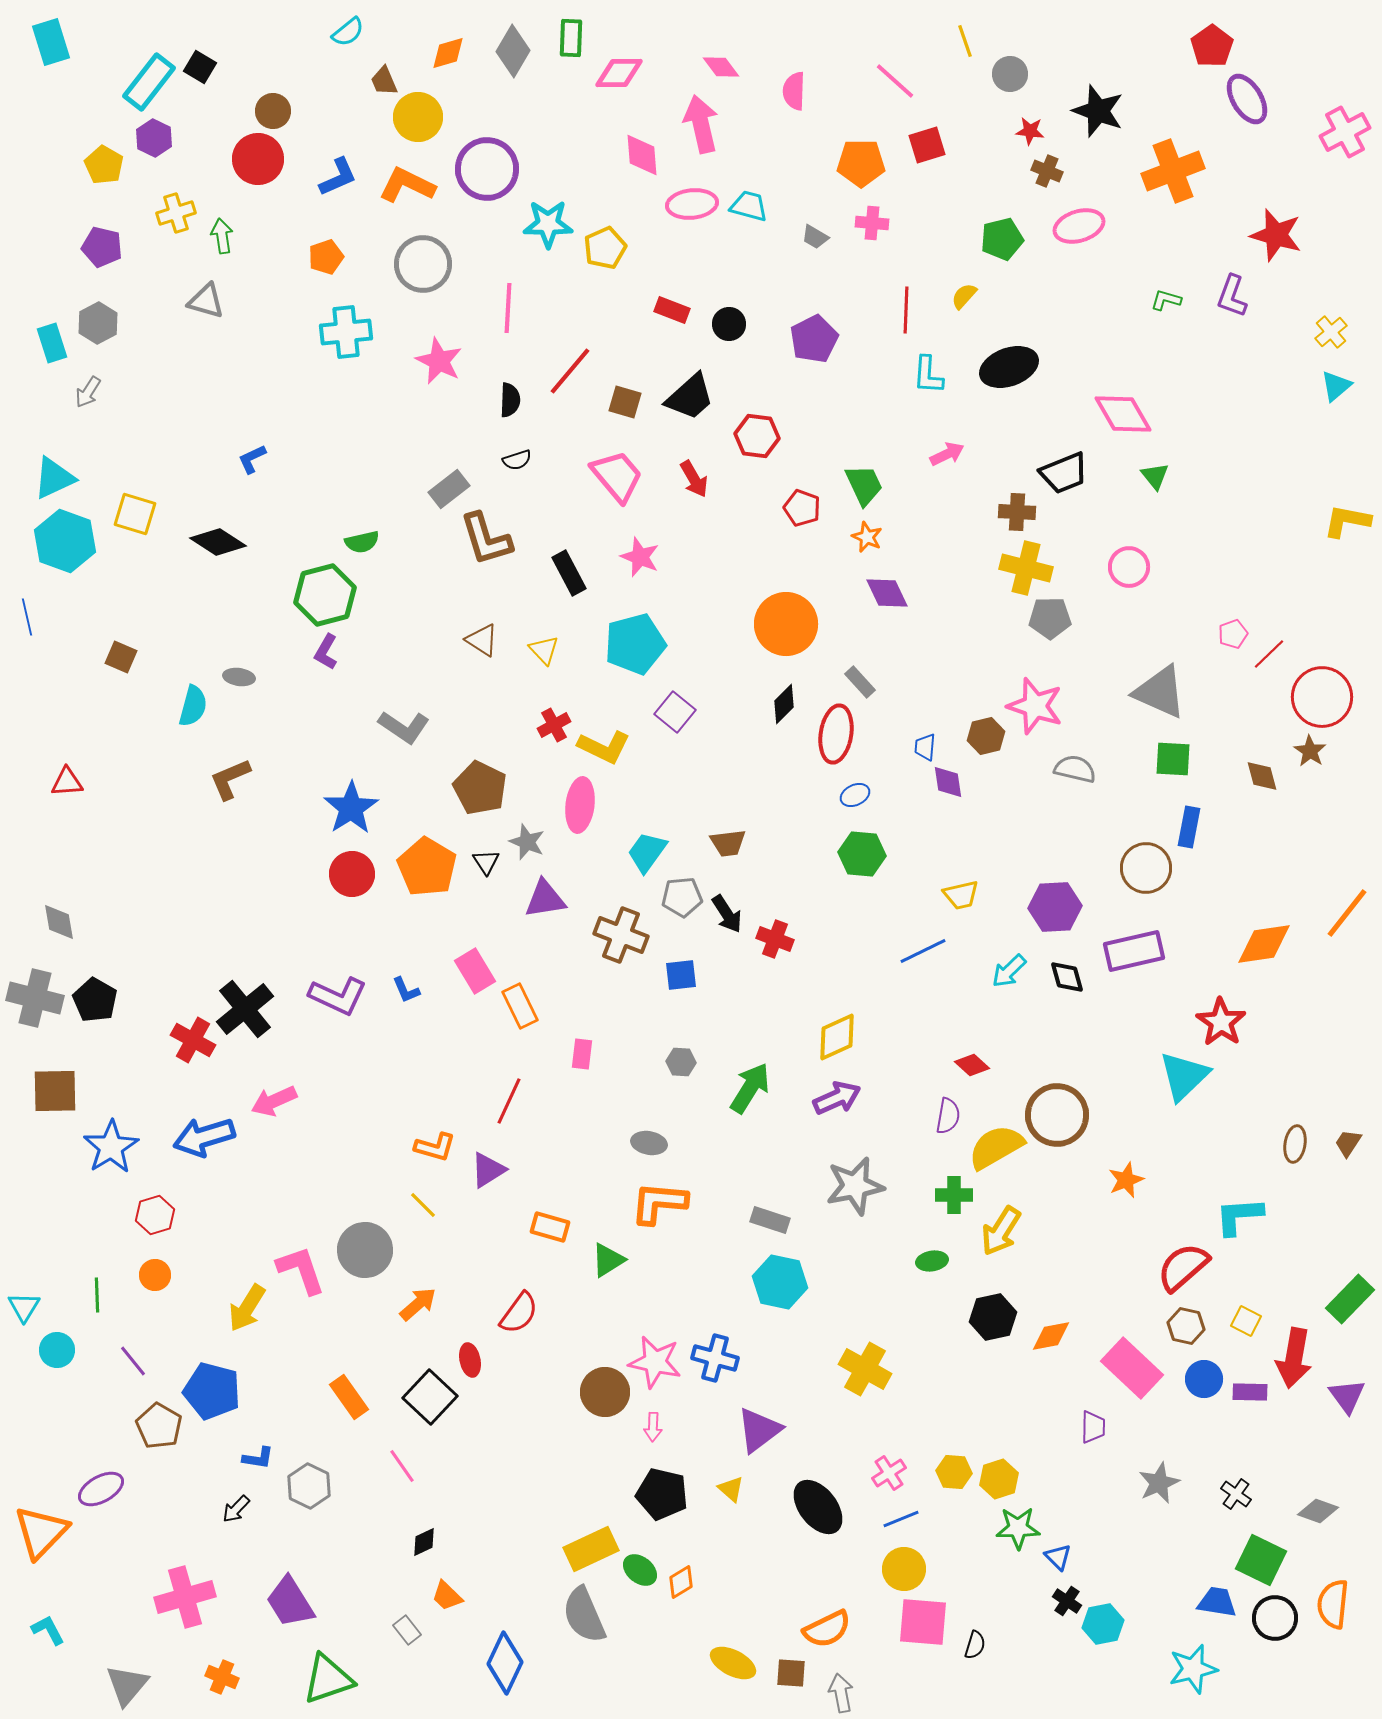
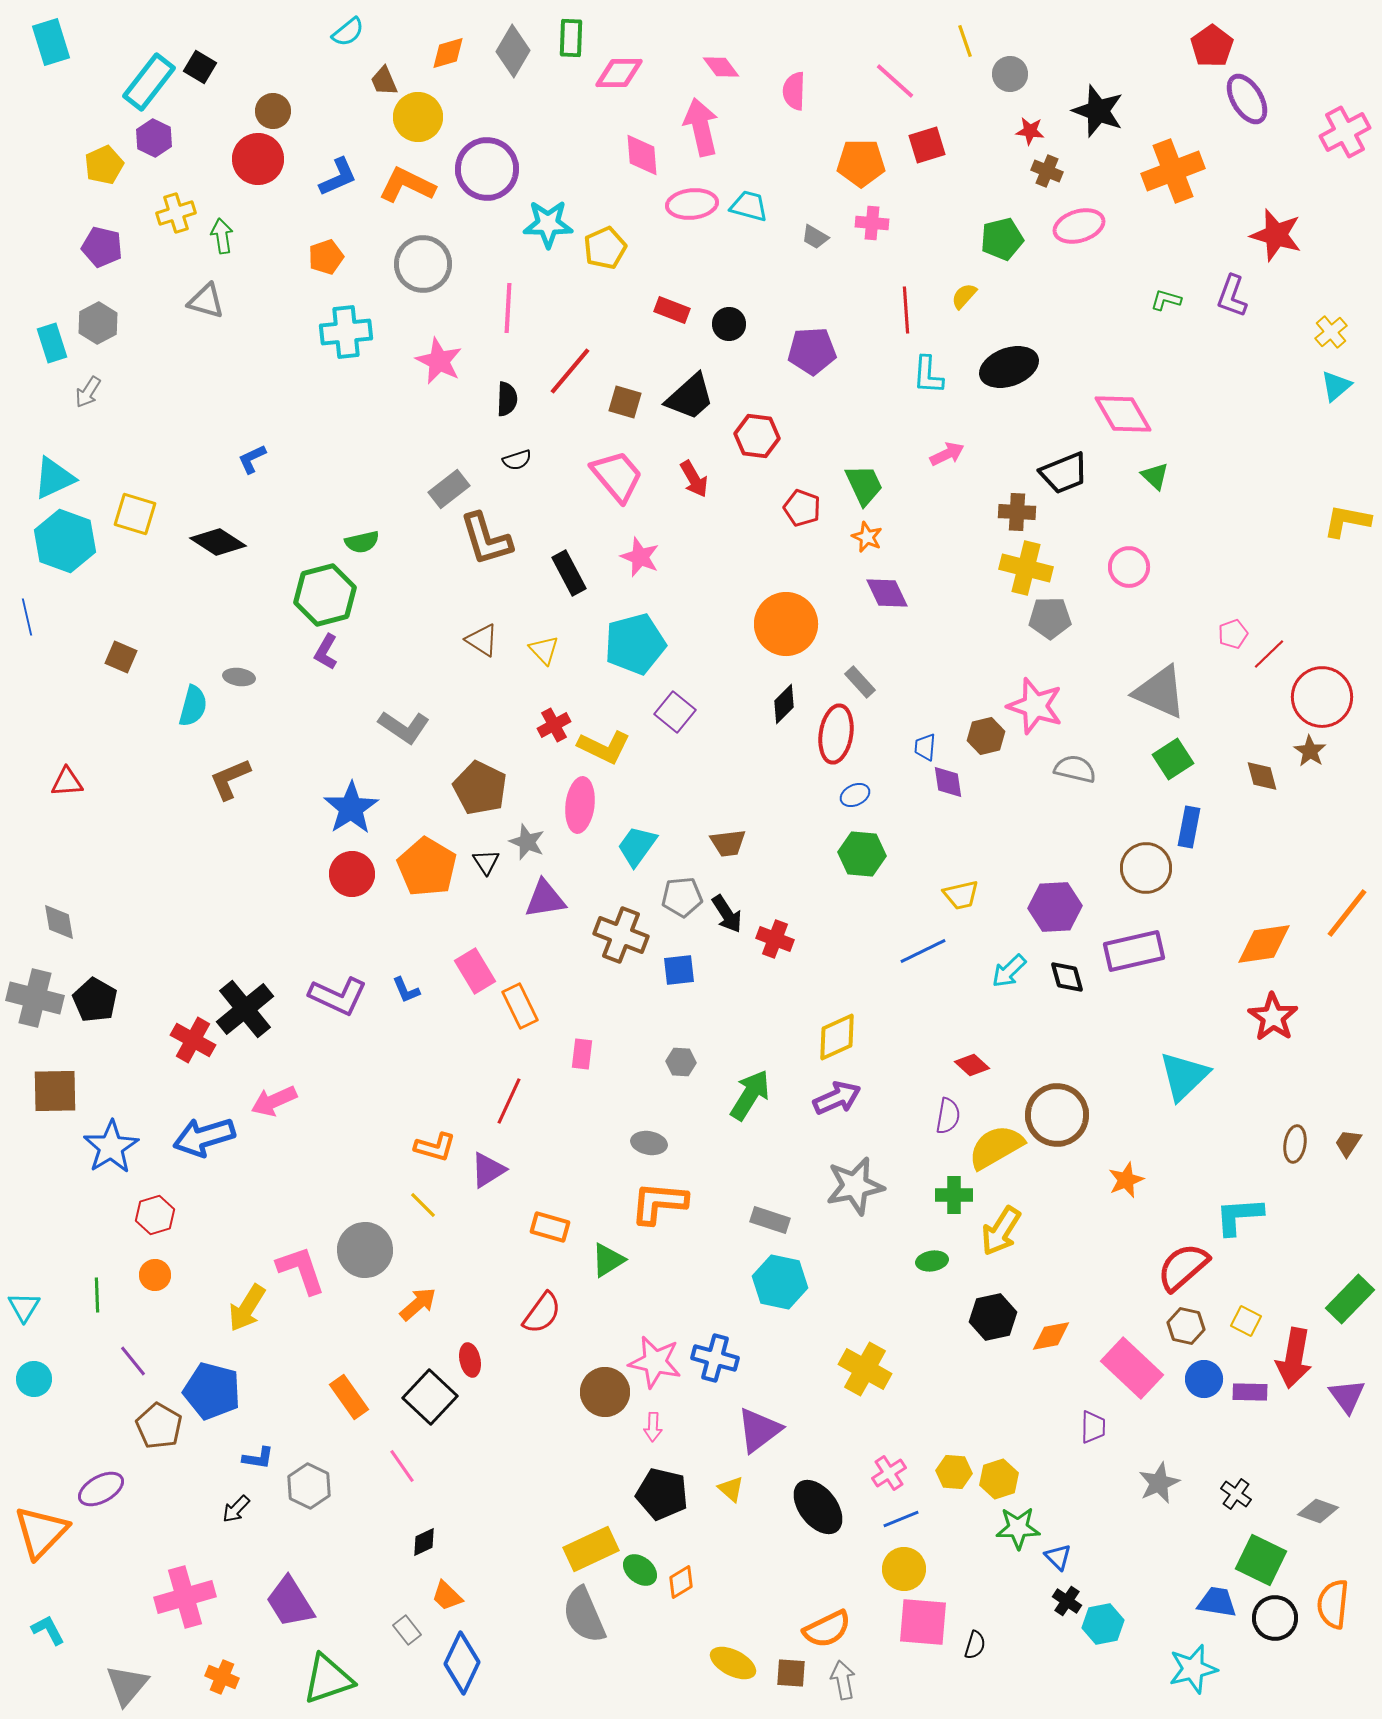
pink arrow at (701, 124): moved 3 px down
yellow pentagon at (104, 165): rotated 18 degrees clockwise
red line at (906, 310): rotated 6 degrees counterclockwise
purple pentagon at (814, 339): moved 2 px left, 12 px down; rotated 24 degrees clockwise
black semicircle at (510, 400): moved 3 px left, 1 px up
green triangle at (1155, 476): rotated 8 degrees counterclockwise
green square at (1173, 759): rotated 36 degrees counterclockwise
cyan trapezoid at (647, 852): moved 10 px left, 6 px up
blue square at (681, 975): moved 2 px left, 5 px up
red star at (1221, 1022): moved 52 px right, 5 px up
green arrow at (750, 1088): moved 7 px down
red semicircle at (519, 1313): moved 23 px right
cyan circle at (57, 1350): moved 23 px left, 29 px down
blue diamond at (505, 1663): moved 43 px left
gray arrow at (841, 1693): moved 2 px right, 13 px up
